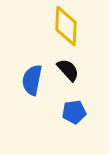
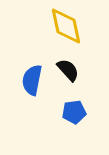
yellow diamond: rotated 15 degrees counterclockwise
